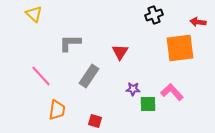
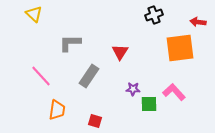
pink L-shape: moved 2 px right
green square: moved 1 px right
